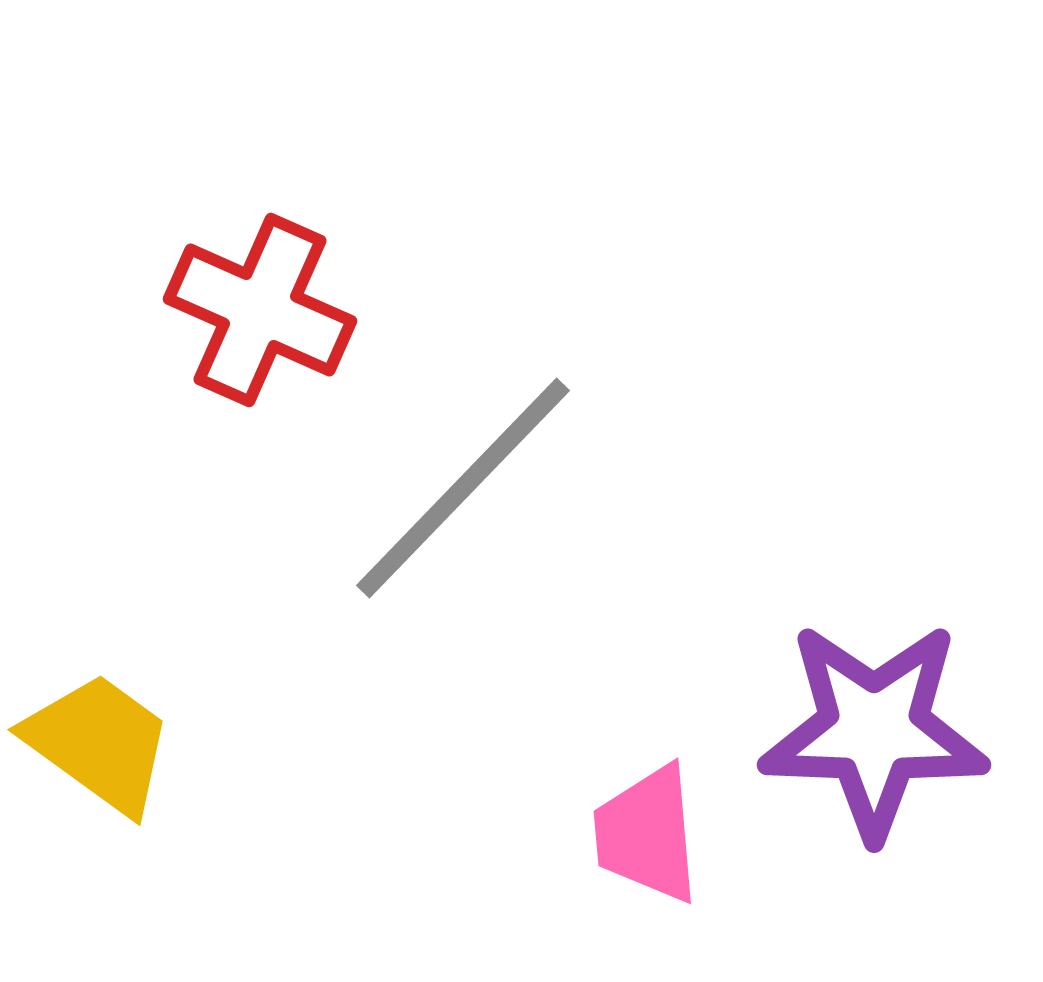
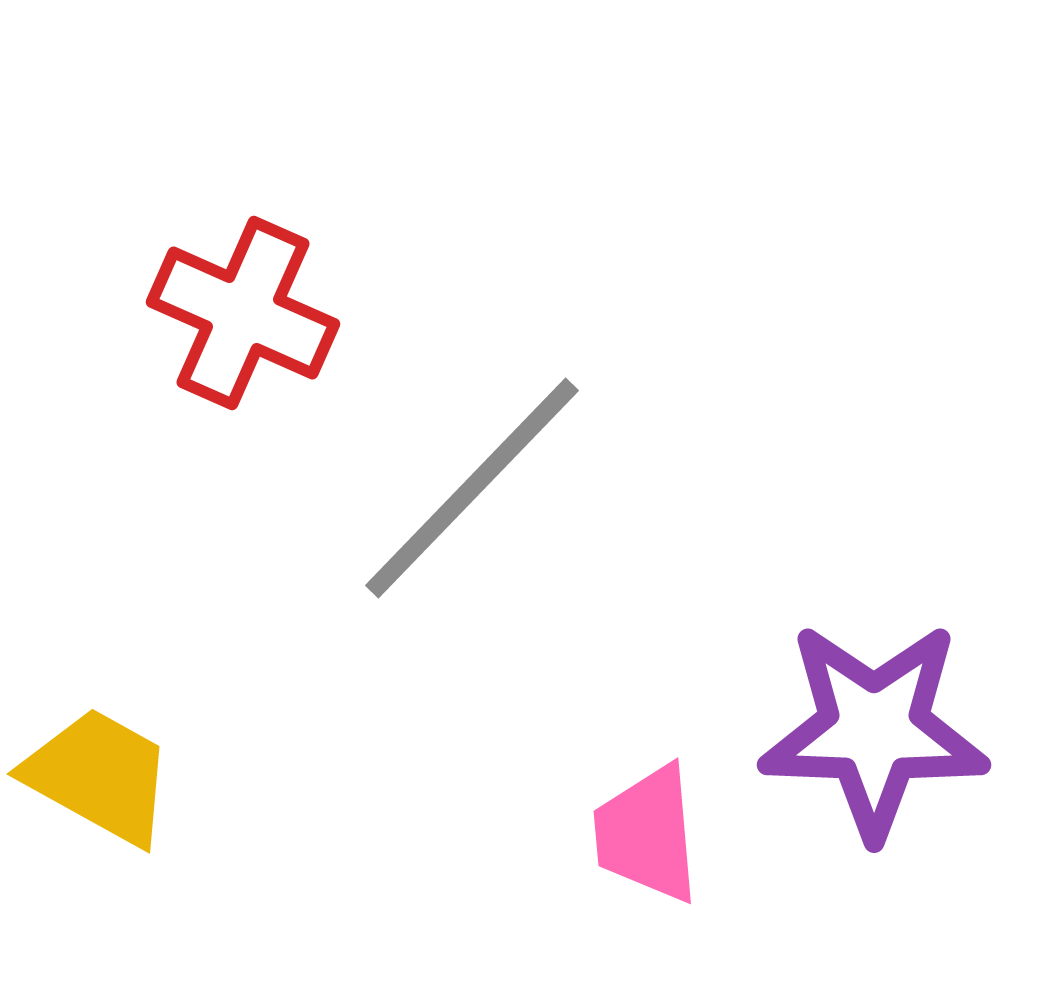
red cross: moved 17 px left, 3 px down
gray line: moved 9 px right
yellow trapezoid: moved 33 px down; rotated 7 degrees counterclockwise
